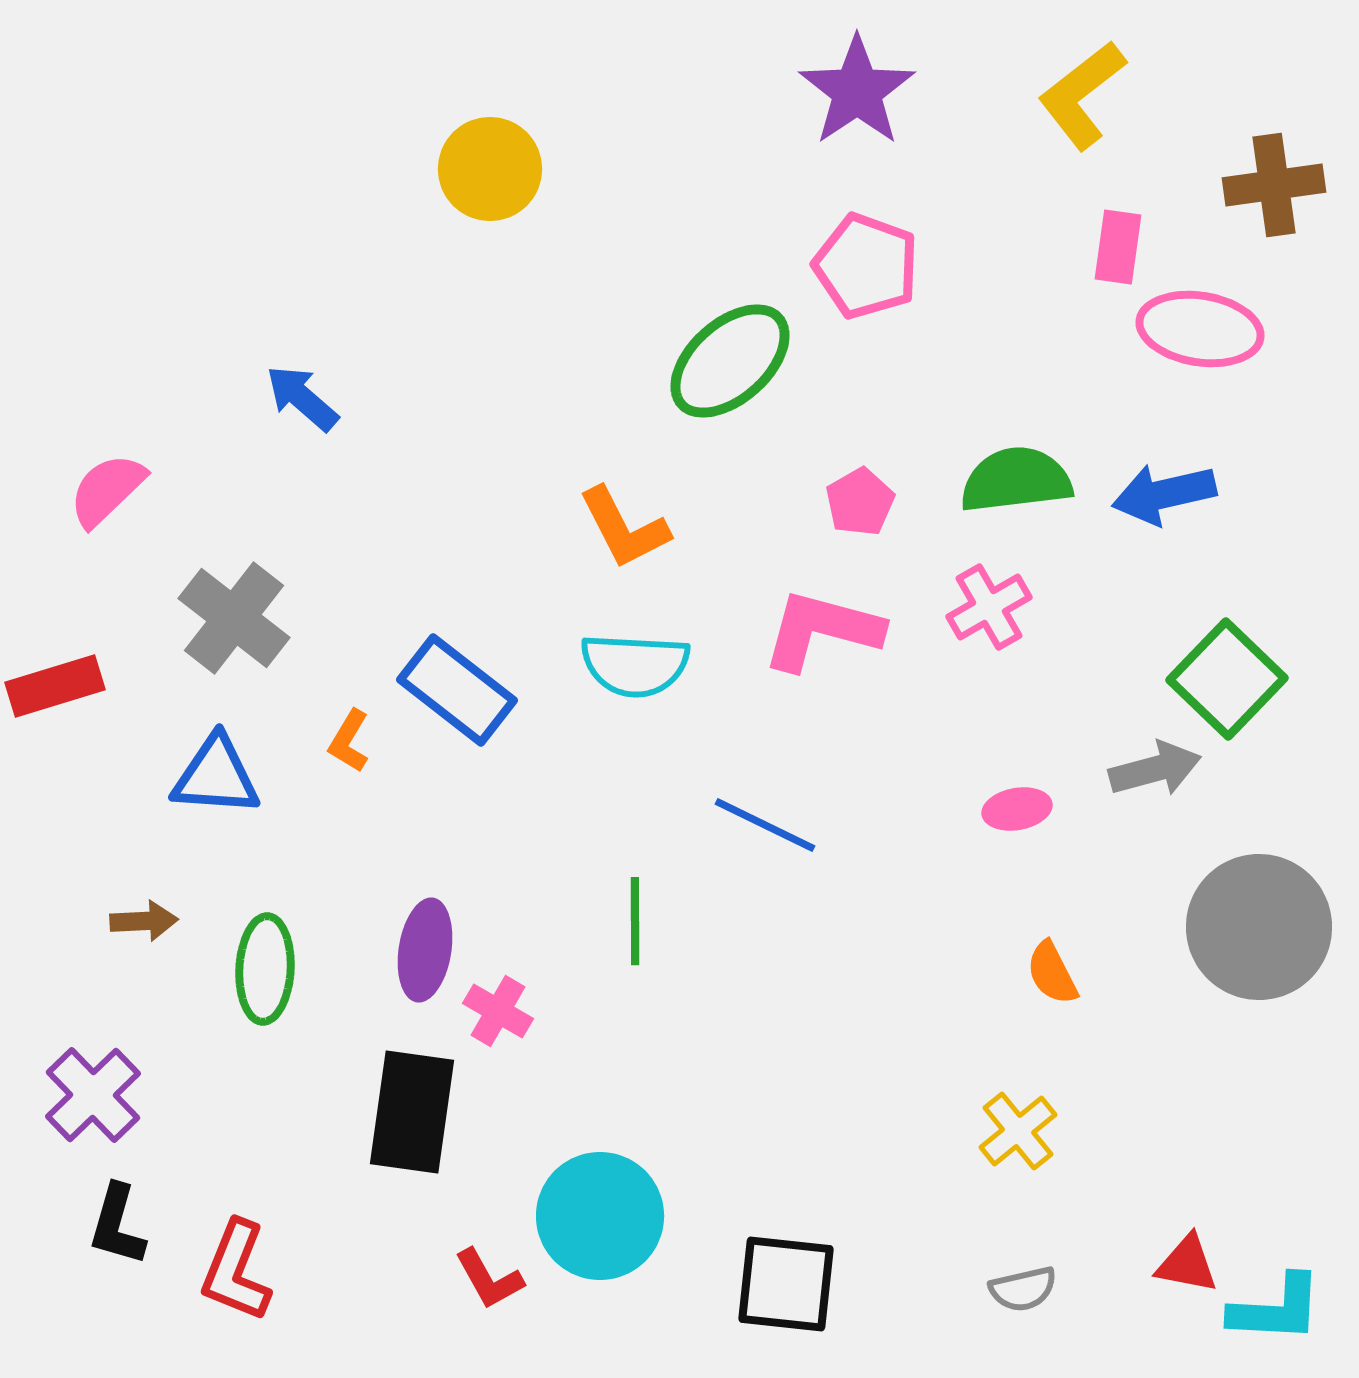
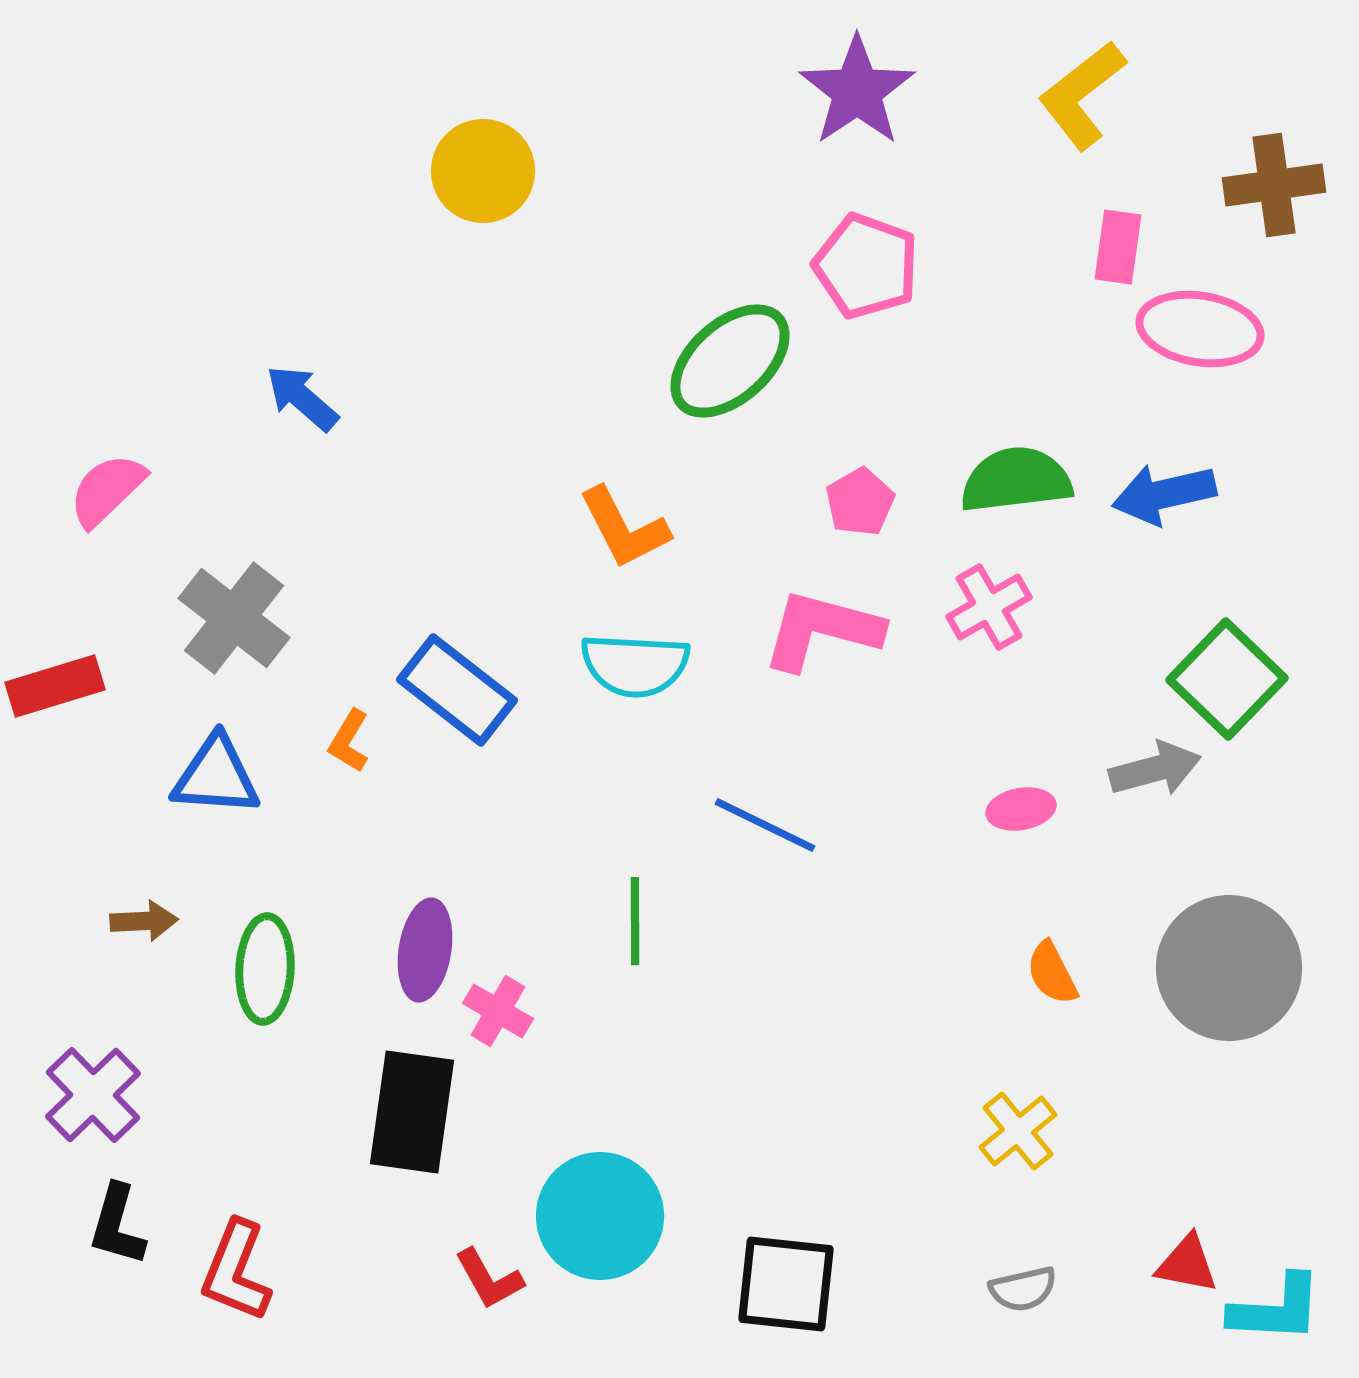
yellow circle at (490, 169): moved 7 px left, 2 px down
pink ellipse at (1017, 809): moved 4 px right
gray circle at (1259, 927): moved 30 px left, 41 px down
